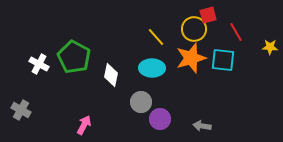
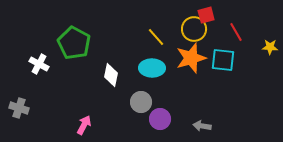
red square: moved 2 px left
green pentagon: moved 14 px up
gray cross: moved 2 px left, 2 px up; rotated 12 degrees counterclockwise
